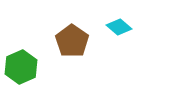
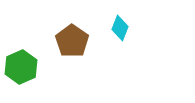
cyan diamond: moved 1 px right, 1 px down; rotated 70 degrees clockwise
